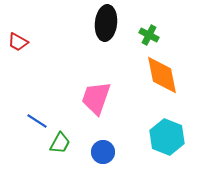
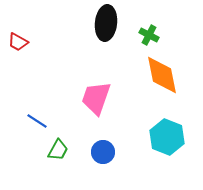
green trapezoid: moved 2 px left, 7 px down
